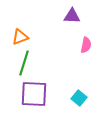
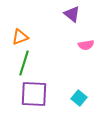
purple triangle: moved 2 px up; rotated 36 degrees clockwise
pink semicircle: rotated 70 degrees clockwise
